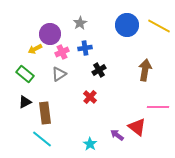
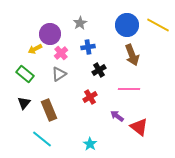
yellow line: moved 1 px left, 1 px up
blue cross: moved 3 px right, 1 px up
pink cross: moved 1 px left, 1 px down; rotated 16 degrees counterclockwise
brown arrow: moved 13 px left, 15 px up; rotated 150 degrees clockwise
red cross: rotated 16 degrees clockwise
black triangle: moved 1 px left, 1 px down; rotated 24 degrees counterclockwise
pink line: moved 29 px left, 18 px up
brown rectangle: moved 4 px right, 3 px up; rotated 15 degrees counterclockwise
red triangle: moved 2 px right
purple arrow: moved 19 px up
